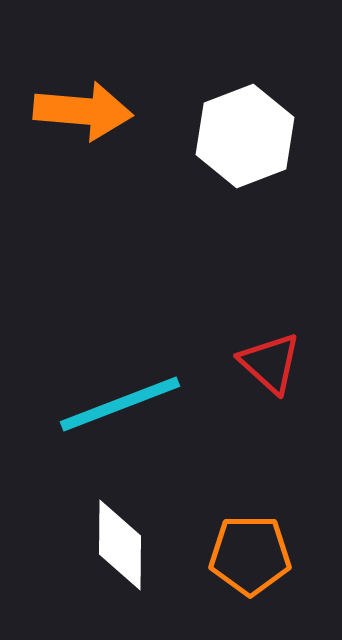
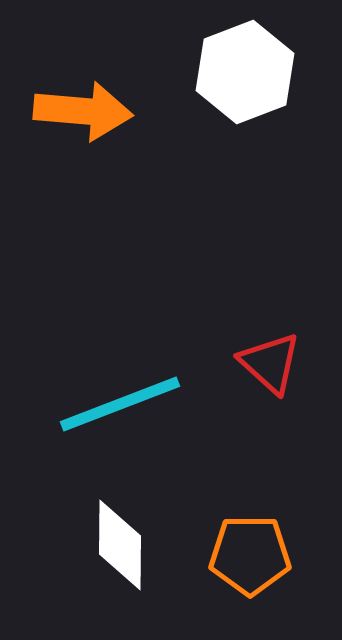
white hexagon: moved 64 px up
